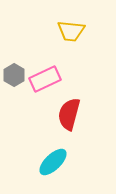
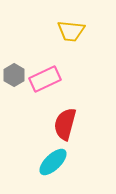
red semicircle: moved 4 px left, 10 px down
